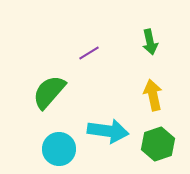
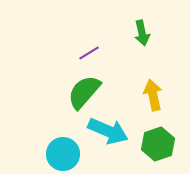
green arrow: moved 8 px left, 9 px up
green semicircle: moved 35 px right
cyan arrow: rotated 15 degrees clockwise
cyan circle: moved 4 px right, 5 px down
